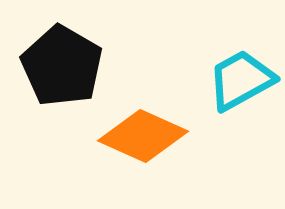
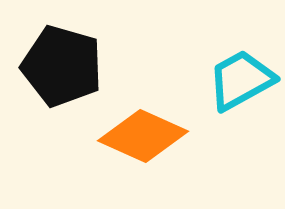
black pentagon: rotated 14 degrees counterclockwise
